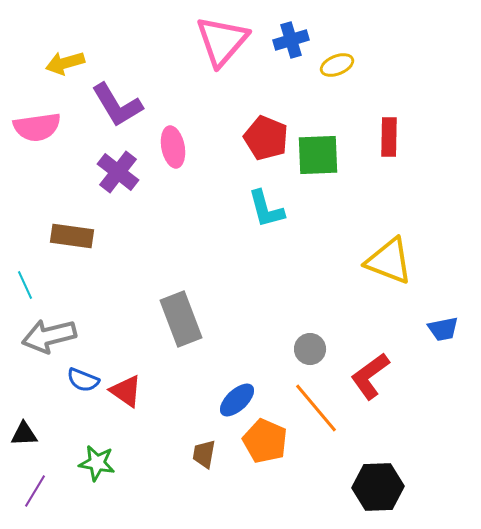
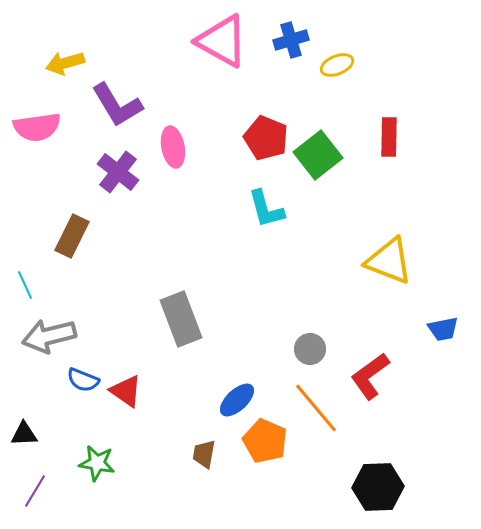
pink triangle: rotated 42 degrees counterclockwise
green square: rotated 36 degrees counterclockwise
brown rectangle: rotated 72 degrees counterclockwise
